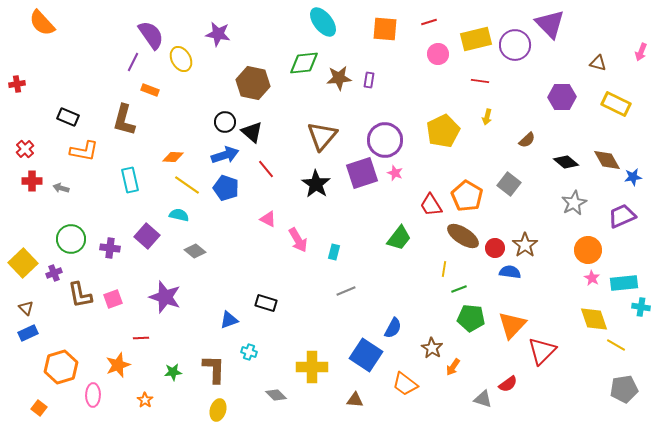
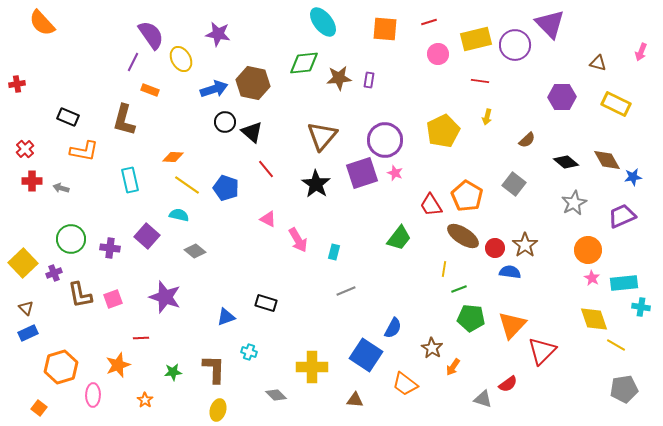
blue arrow at (225, 155): moved 11 px left, 66 px up
gray square at (509, 184): moved 5 px right
blue triangle at (229, 320): moved 3 px left, 3 px up
